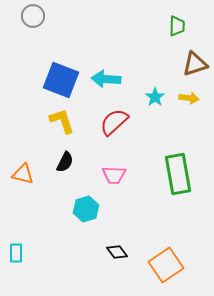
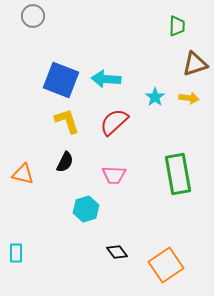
yellow L-shape: moved 5 px right
